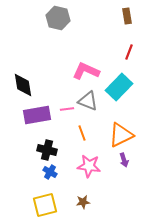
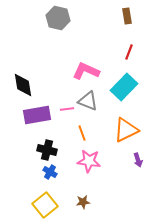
cyan rectangle: moved 5 px right
orange triangle: moved 5 px right, 5 px up
purple arrow: moved 14 px right
pink star: moved 5 px up
yellow square: rotated 25 degrees counterclockwise
